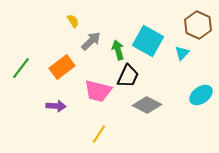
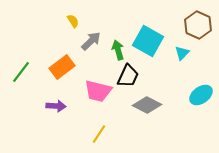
green line: moved 4 px down
